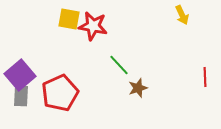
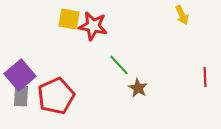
brown star: rotated 24 degrees counterclockwise
red pentagon: moved 4 px left, 3 px down
